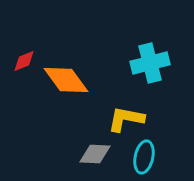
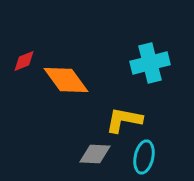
yellow L-shape: moved 2 px left, 1 px down
